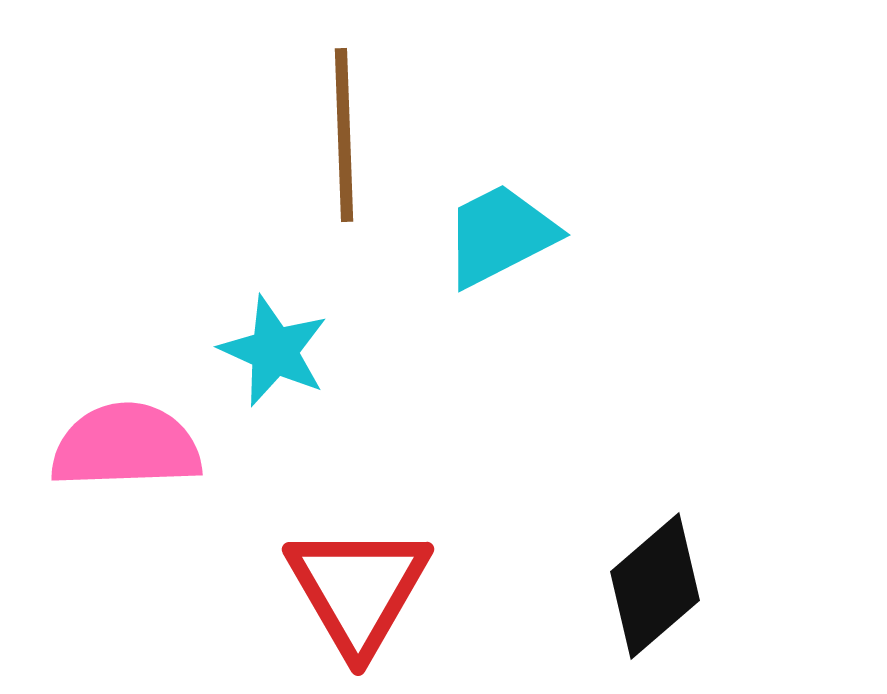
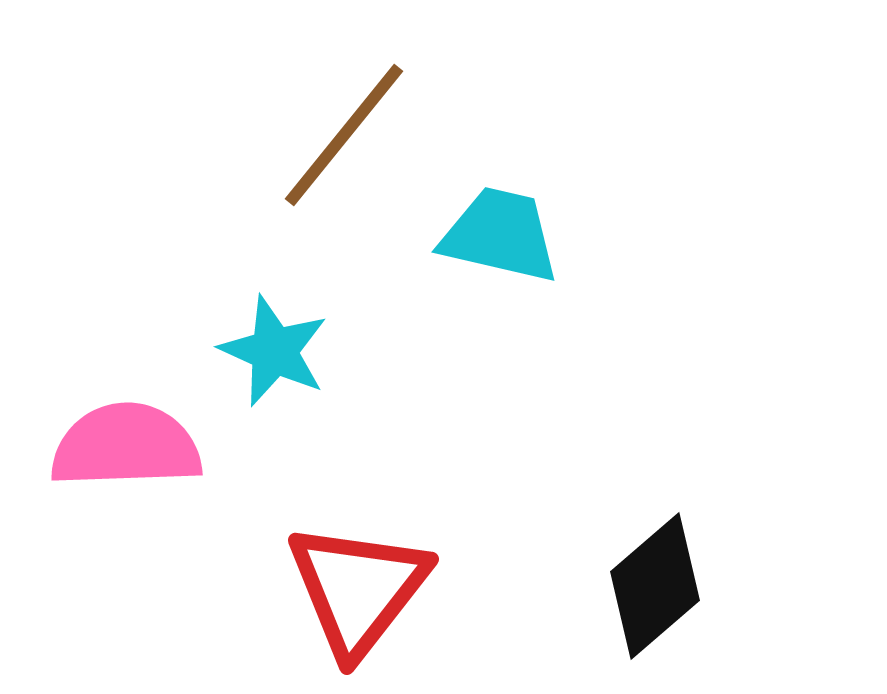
brown line: rotated 41 degrees clockwise
cyan trapezoid: rotated 40 degrees clockwise
red triangle: rotated 8 degrees clockwise
